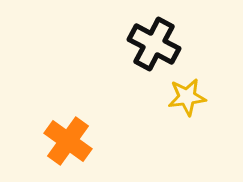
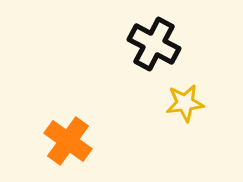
yellow star: moved 2 px left, 6 px down
